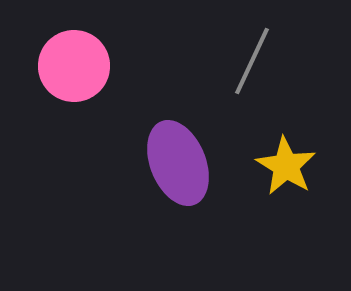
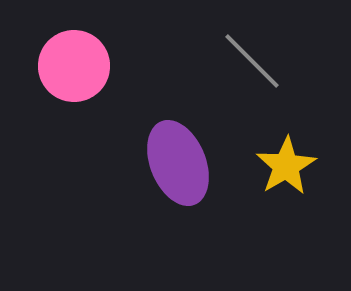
gray line: rotated 70 degrees counterclockwise
yellow star: rotated 10 degrees clockwise
